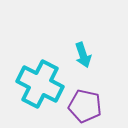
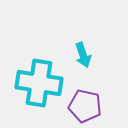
cyan cross: moved 1 px left, 1 px up; rotated 18 degrees counterclockwise
